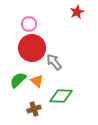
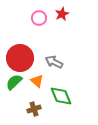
red star: moved 15 px left, 2 px down
pink circle: moved 10 px right, 6 px up
red circle: moved 12 px left, 10 px down
gray arrow: rotated 24 degrees counterclockwise
green semicircle: moved 4 px left, 2 px down
green diamond: rotated 65 degrees clockwise
